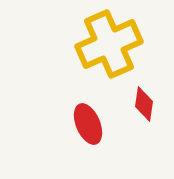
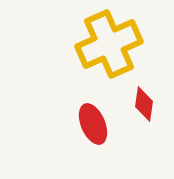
red ellipse: moved 5 px right
